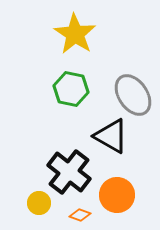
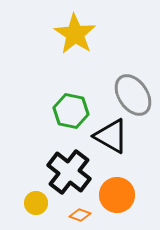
green hexagon: moved 22 px down
yellow circle: moved 3 px left
